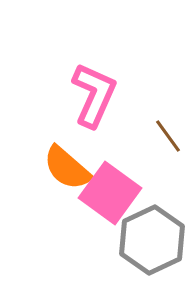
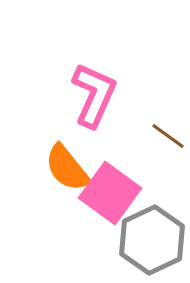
brown line: rotated 18 degrees counterclockwise
orange semicircle: rotated 10 degrees clockwise
